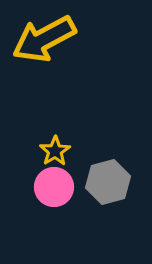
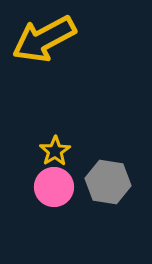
gray hexagon: rotated 24 degrees clockwise
